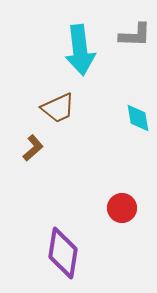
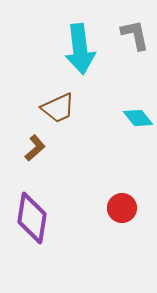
gray L-shape: rotated 104 degrees counterclockwise
cyan arrow: moved 1 px up
cyan diamond: rotated 28 degrees counterclockwise
brown L-shape: moved 2 px right
purple diamond: moved 31 px left, 35 px up
